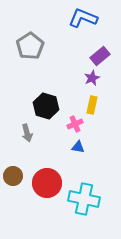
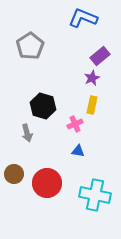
black hexagon: moved 3 px left
blue triangle: moved 4 px down
brown circle: moved 1 px right, 2 px up
cyan cross: moved 11 px right, 4 px up
